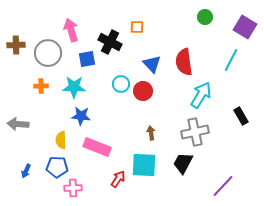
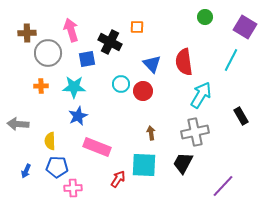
brown cross: moved 11 px right, 12 px up
blue star: moved 3 px left; rotated 30 degrees counterclockwise
yellow semicircle: moved 11 px left, 1 px down
